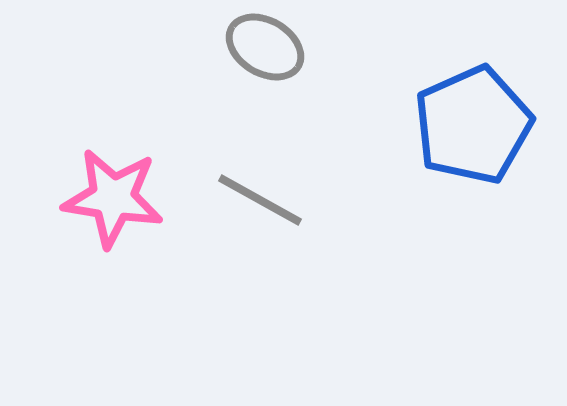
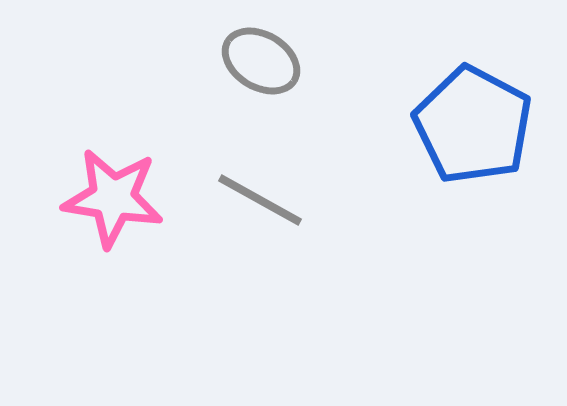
gray ellipse: moved 4 px left, 14 px down
blue pentagon: rotated 20 degrees counterclockwise
